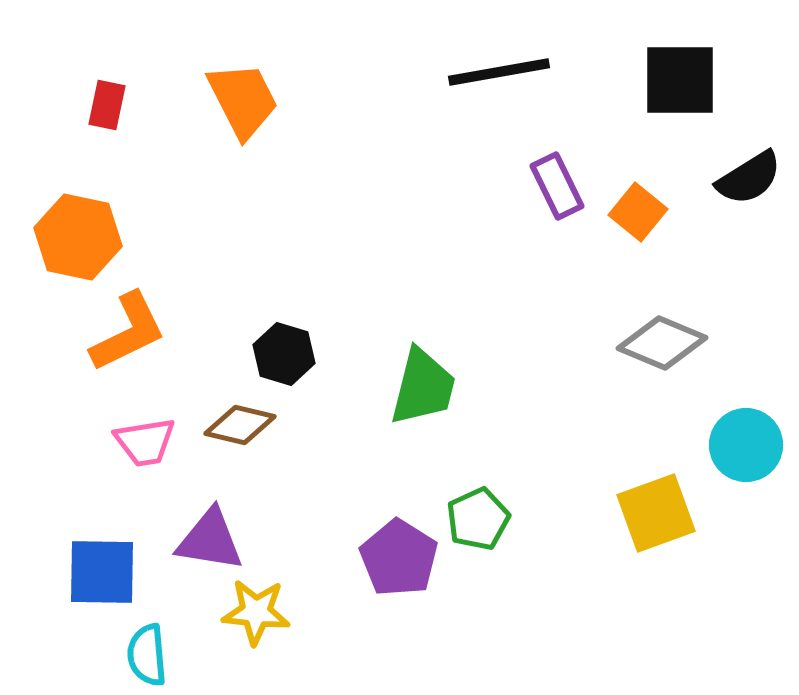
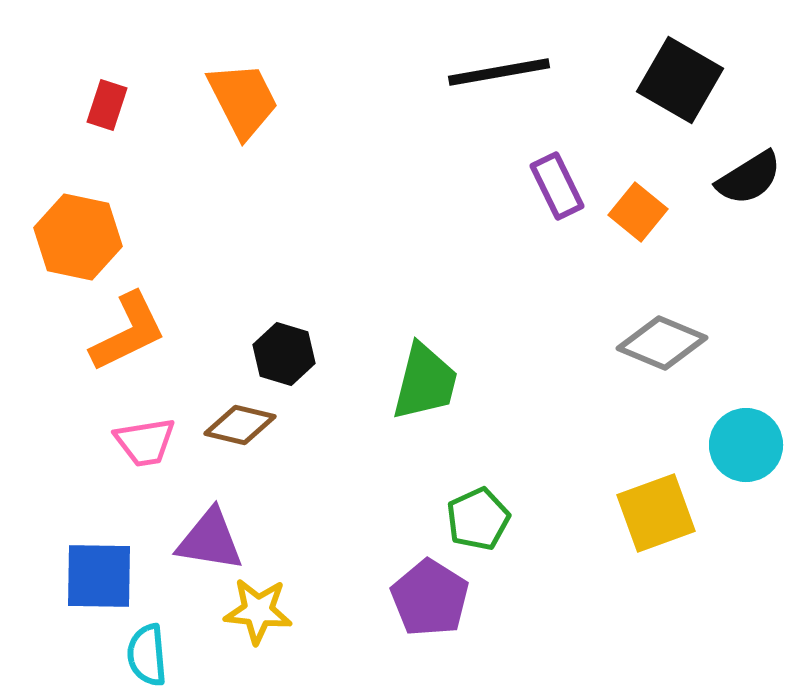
black square: rotated 30 degrees clockwise
red rectangle: rotated 6 degrees clockwise
green trapezoid: moved 2 px right, 5 px up
purple pentagon: moved 31 px right, 40 px down
blue square: moved 3 px left, 4 px down
yellow star: moved 2 px right, 1 px up
